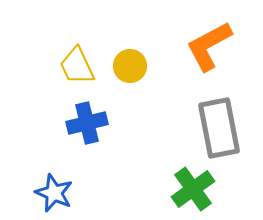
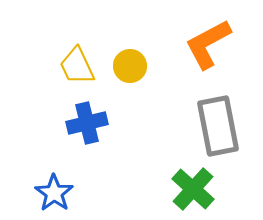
orange L-shape: moved 1 px left, 2 px up
gray rectangle: moved 1 px left, 2 px up
green cross: rotated 12 degrees counterclockwise
blue star: rotated 12 degrees clockwise
